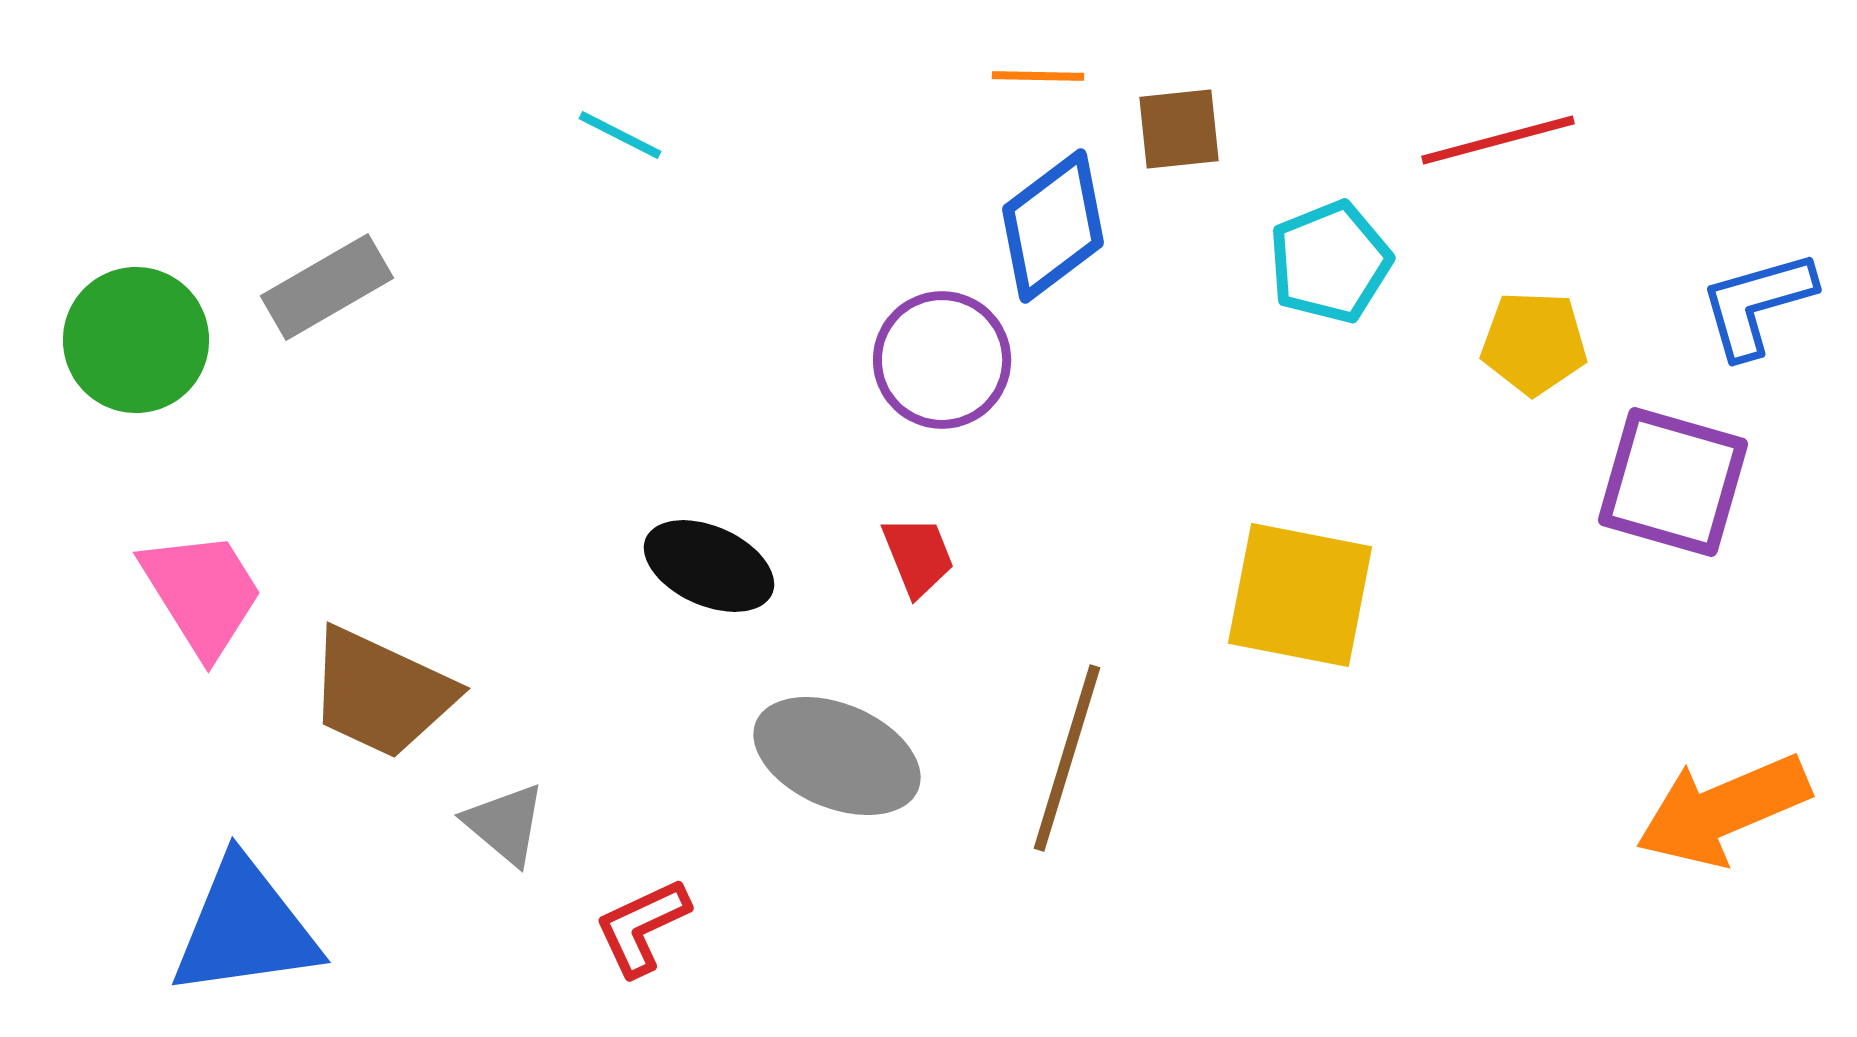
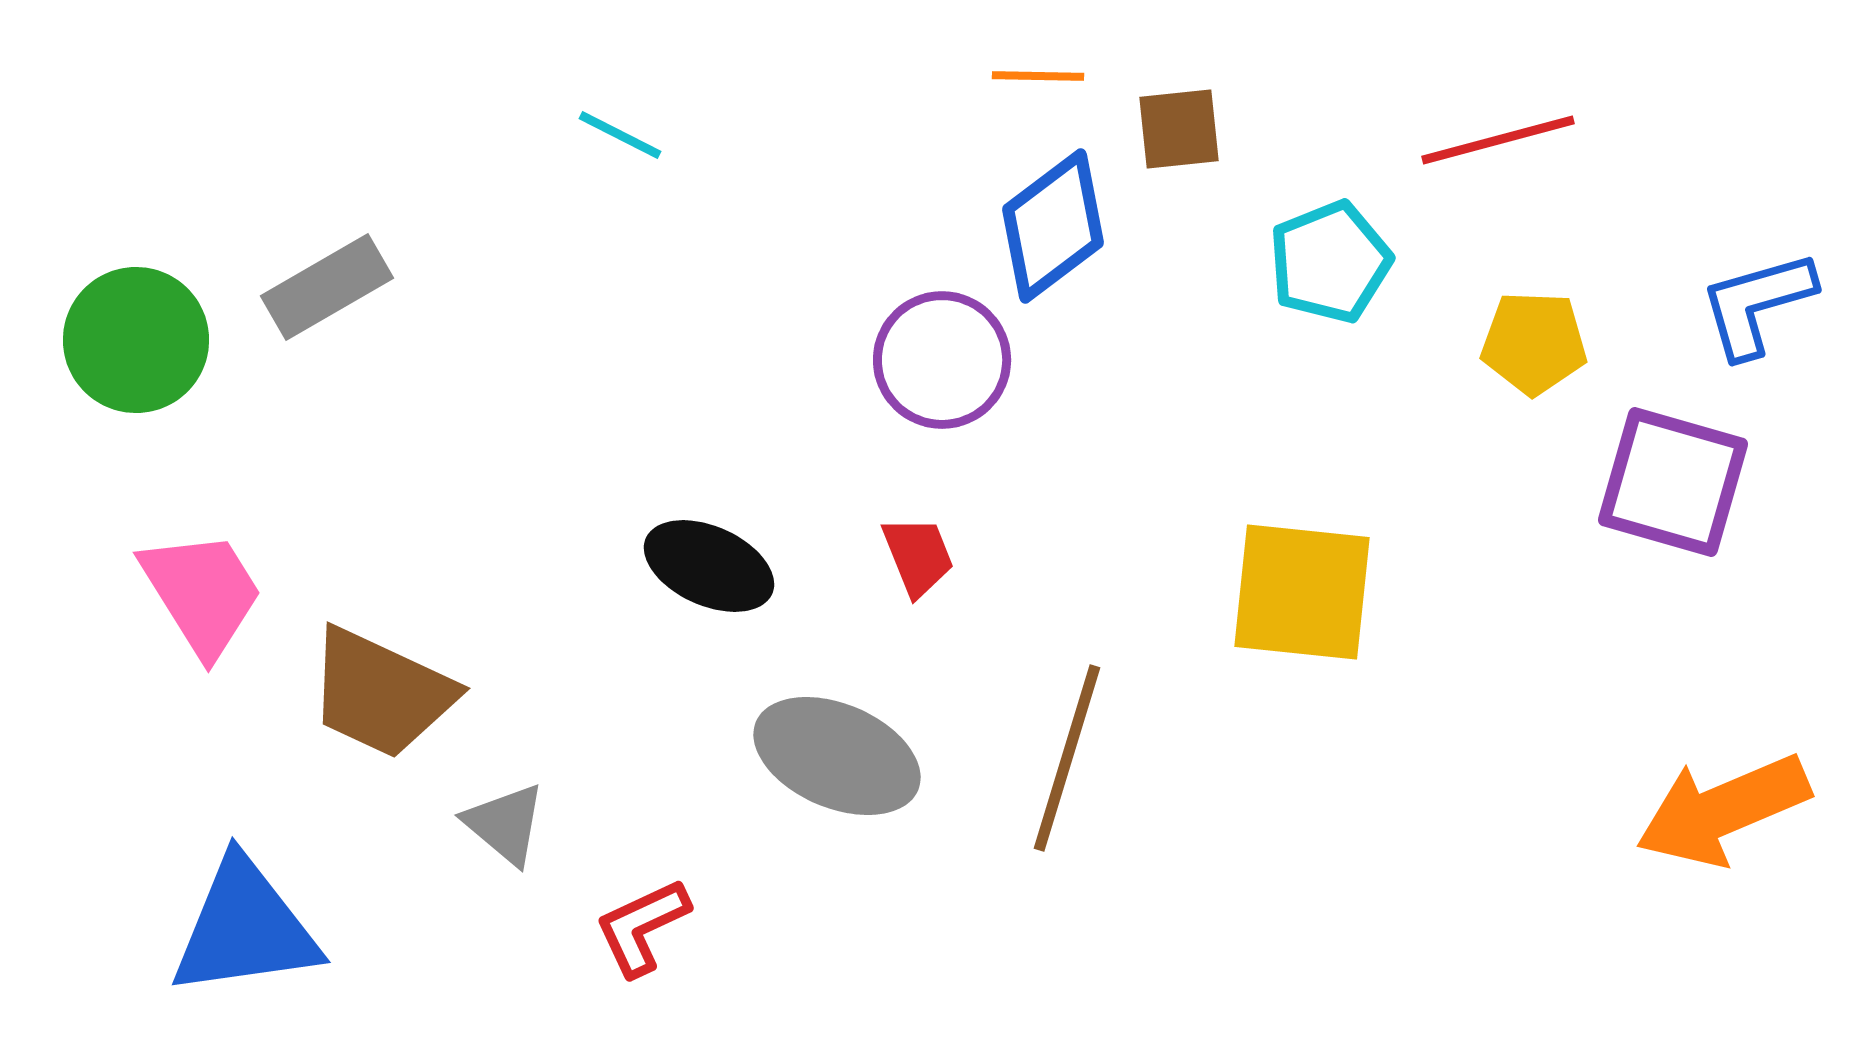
yellow square: moved 2 px right, 3 px up; rotated 5 degrees counterclockwise
